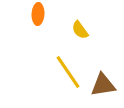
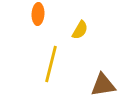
yellow semicircle: rotated 114 degrees counterclockwise
yellow line: moved 17 px left, 8 px up; rotated 48 degrees clockwise
